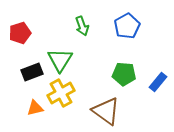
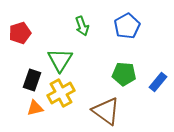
black rectangle: moved 8 px down; rotated 50 degrees counterclockwise
